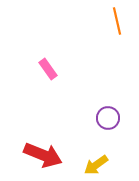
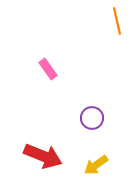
purple circle: moved 16 px left
red arrow: moved 1 px down
